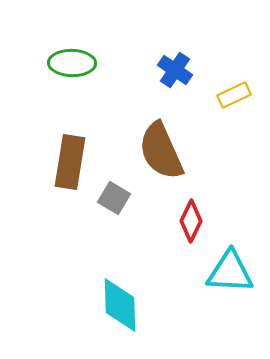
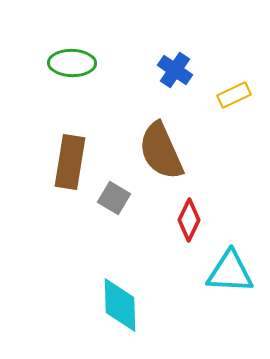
red diamond: moved 2 px left, 1 px up
